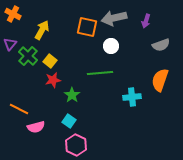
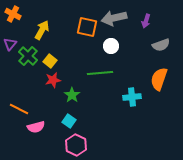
orange semicircle: moved 1 px left, 1 px up
